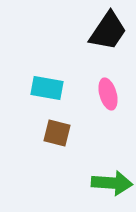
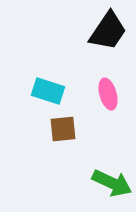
cyan rectangle: moved 1 px right, 3 px down; rotated 8 degrees clockwise
brown square: moved 6 px right, 4 px up; rotated 20 degrees counterclockwise
green arrow: rotated 21 degrees clockwise
